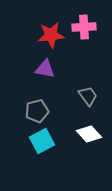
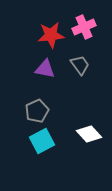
pink cross: rotated 20 degrees counterclockwise
gray trapezoid: moved 8 px left, 31 px up
gray pentagon: rotated 10 degrees counterclockwise
